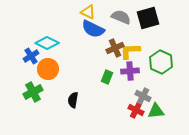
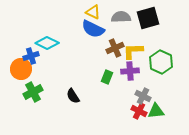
yellow triangle: moved 5 px right
gray semicircle: rotated 24 degrees counterclockwise
yellow L-shape: moved 3 px right
blue cross: rotated 14 degrees clockwise
orange circle: moved 27 px left
black semicircle: moved 4 px up; rotated 42 degrees counterclockwise
red cross: moved 3 px right, 1 px down
